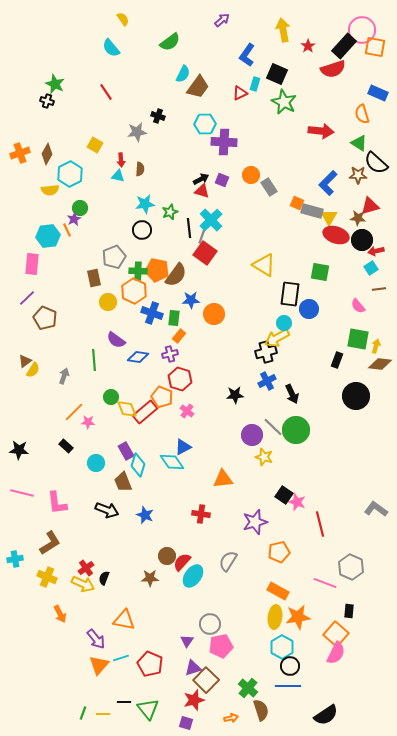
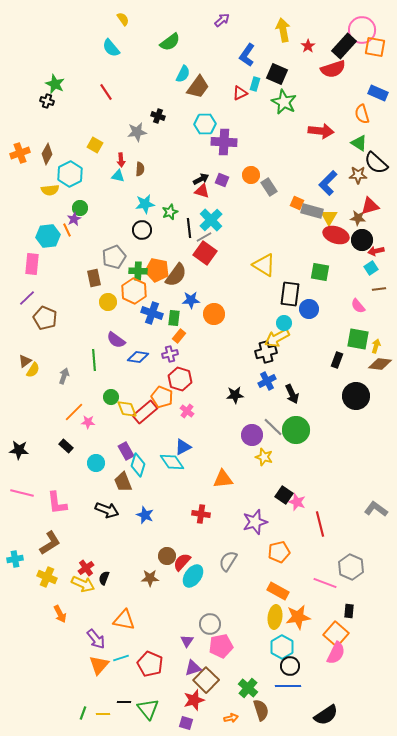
gray line at (202, 236): moved 2 px right, 1 px down; rotated 42 degrees clockwise
